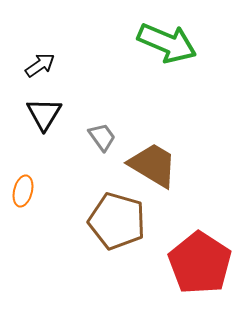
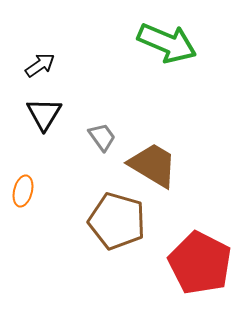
red pentagon: rotated 6 degrees counterclockwise
